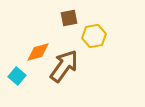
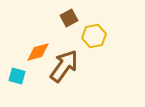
brown square: rotated 18 degrees counterclockwise
cyan square: rotated 24 degrees counterclockwise
